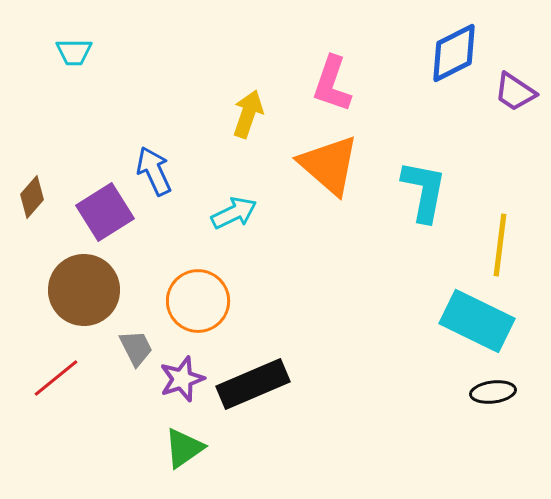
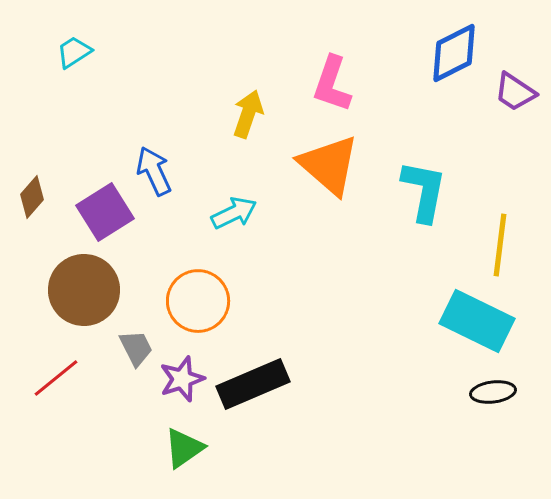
cyan trapezoid: rotated 147 degrees clockwise
